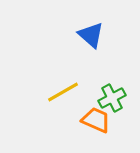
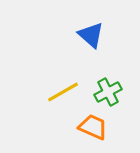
green cross: moved 4 px left, 6 px up
orange trapezoid: moved 3 px left, 7 px down
